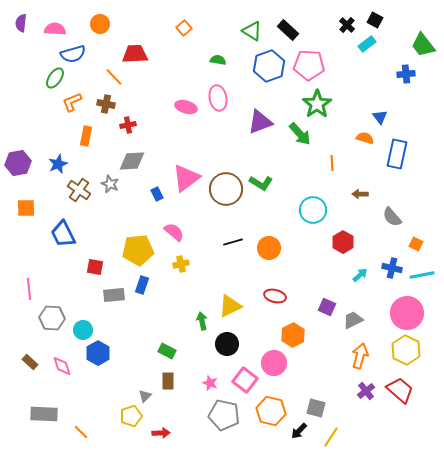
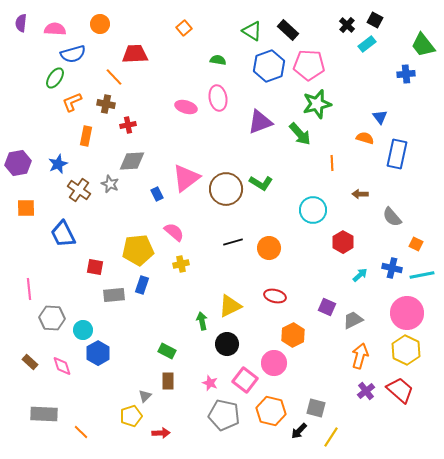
green star at (317, 104): rotated 20 degrees clockwise
